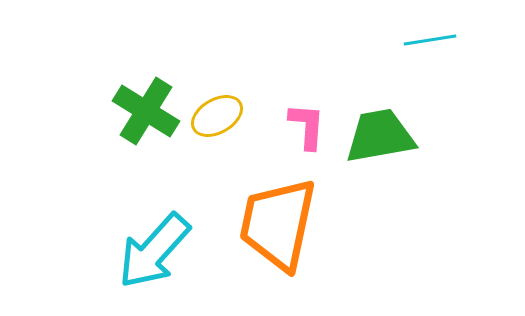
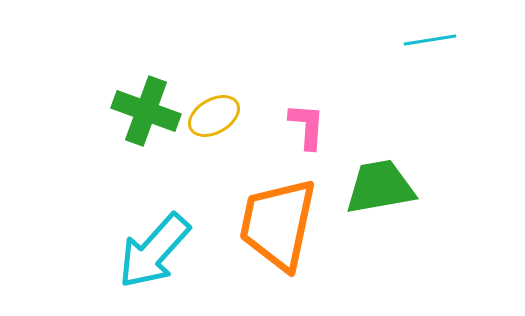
green cross: rotated 12 degrees counterclockwise
yellow ellipse: moved 3 px left
green trapezoid: moved 51 px down
